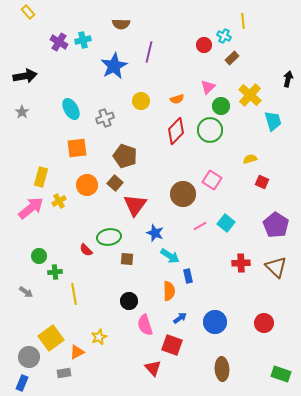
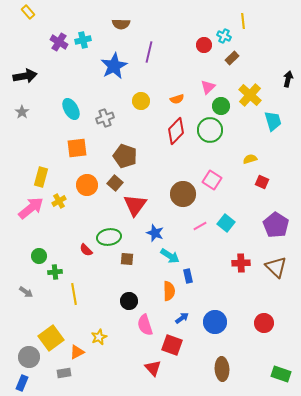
blue arrow at (180, 318): moved 2 px right
